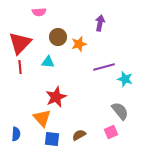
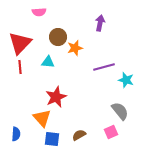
orange star: moved 4 px left, 4 px down
cyan star: moved 1 px right, 1 px down
